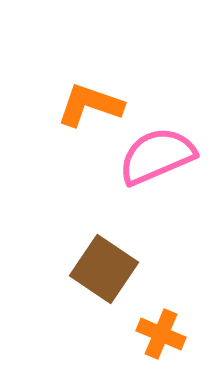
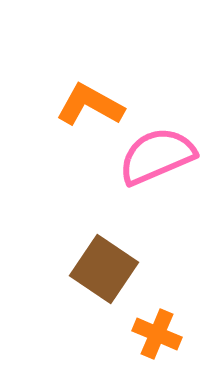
orange L-shape: rotated 10 degrees clockwise
orange cross: moved 4 px left
